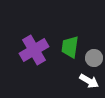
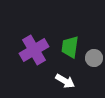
white arrow: moved 24 px left
